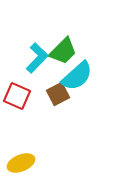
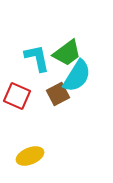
green trapezoid: moved 4 px right, 2 px down; rotated 8 degrees clockwise
cyan L-shape: rotated 56 degrees counterclockwise
cyan semicircle: rotated 16 degrees counterclockwise
yellow ellipse: moved 9 px right, 7 px up
